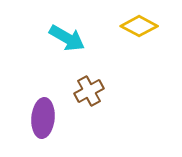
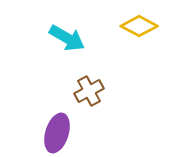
purple ellipse: moved 14 px right, 15 px down; rotated 12 degrees clockwise
